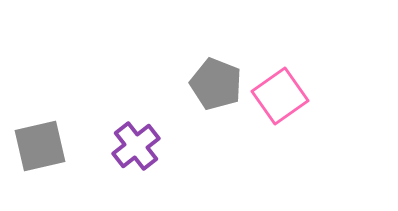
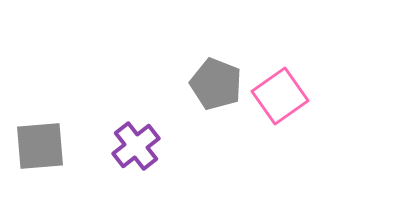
gray square: rotated 8 degrees clockwise
